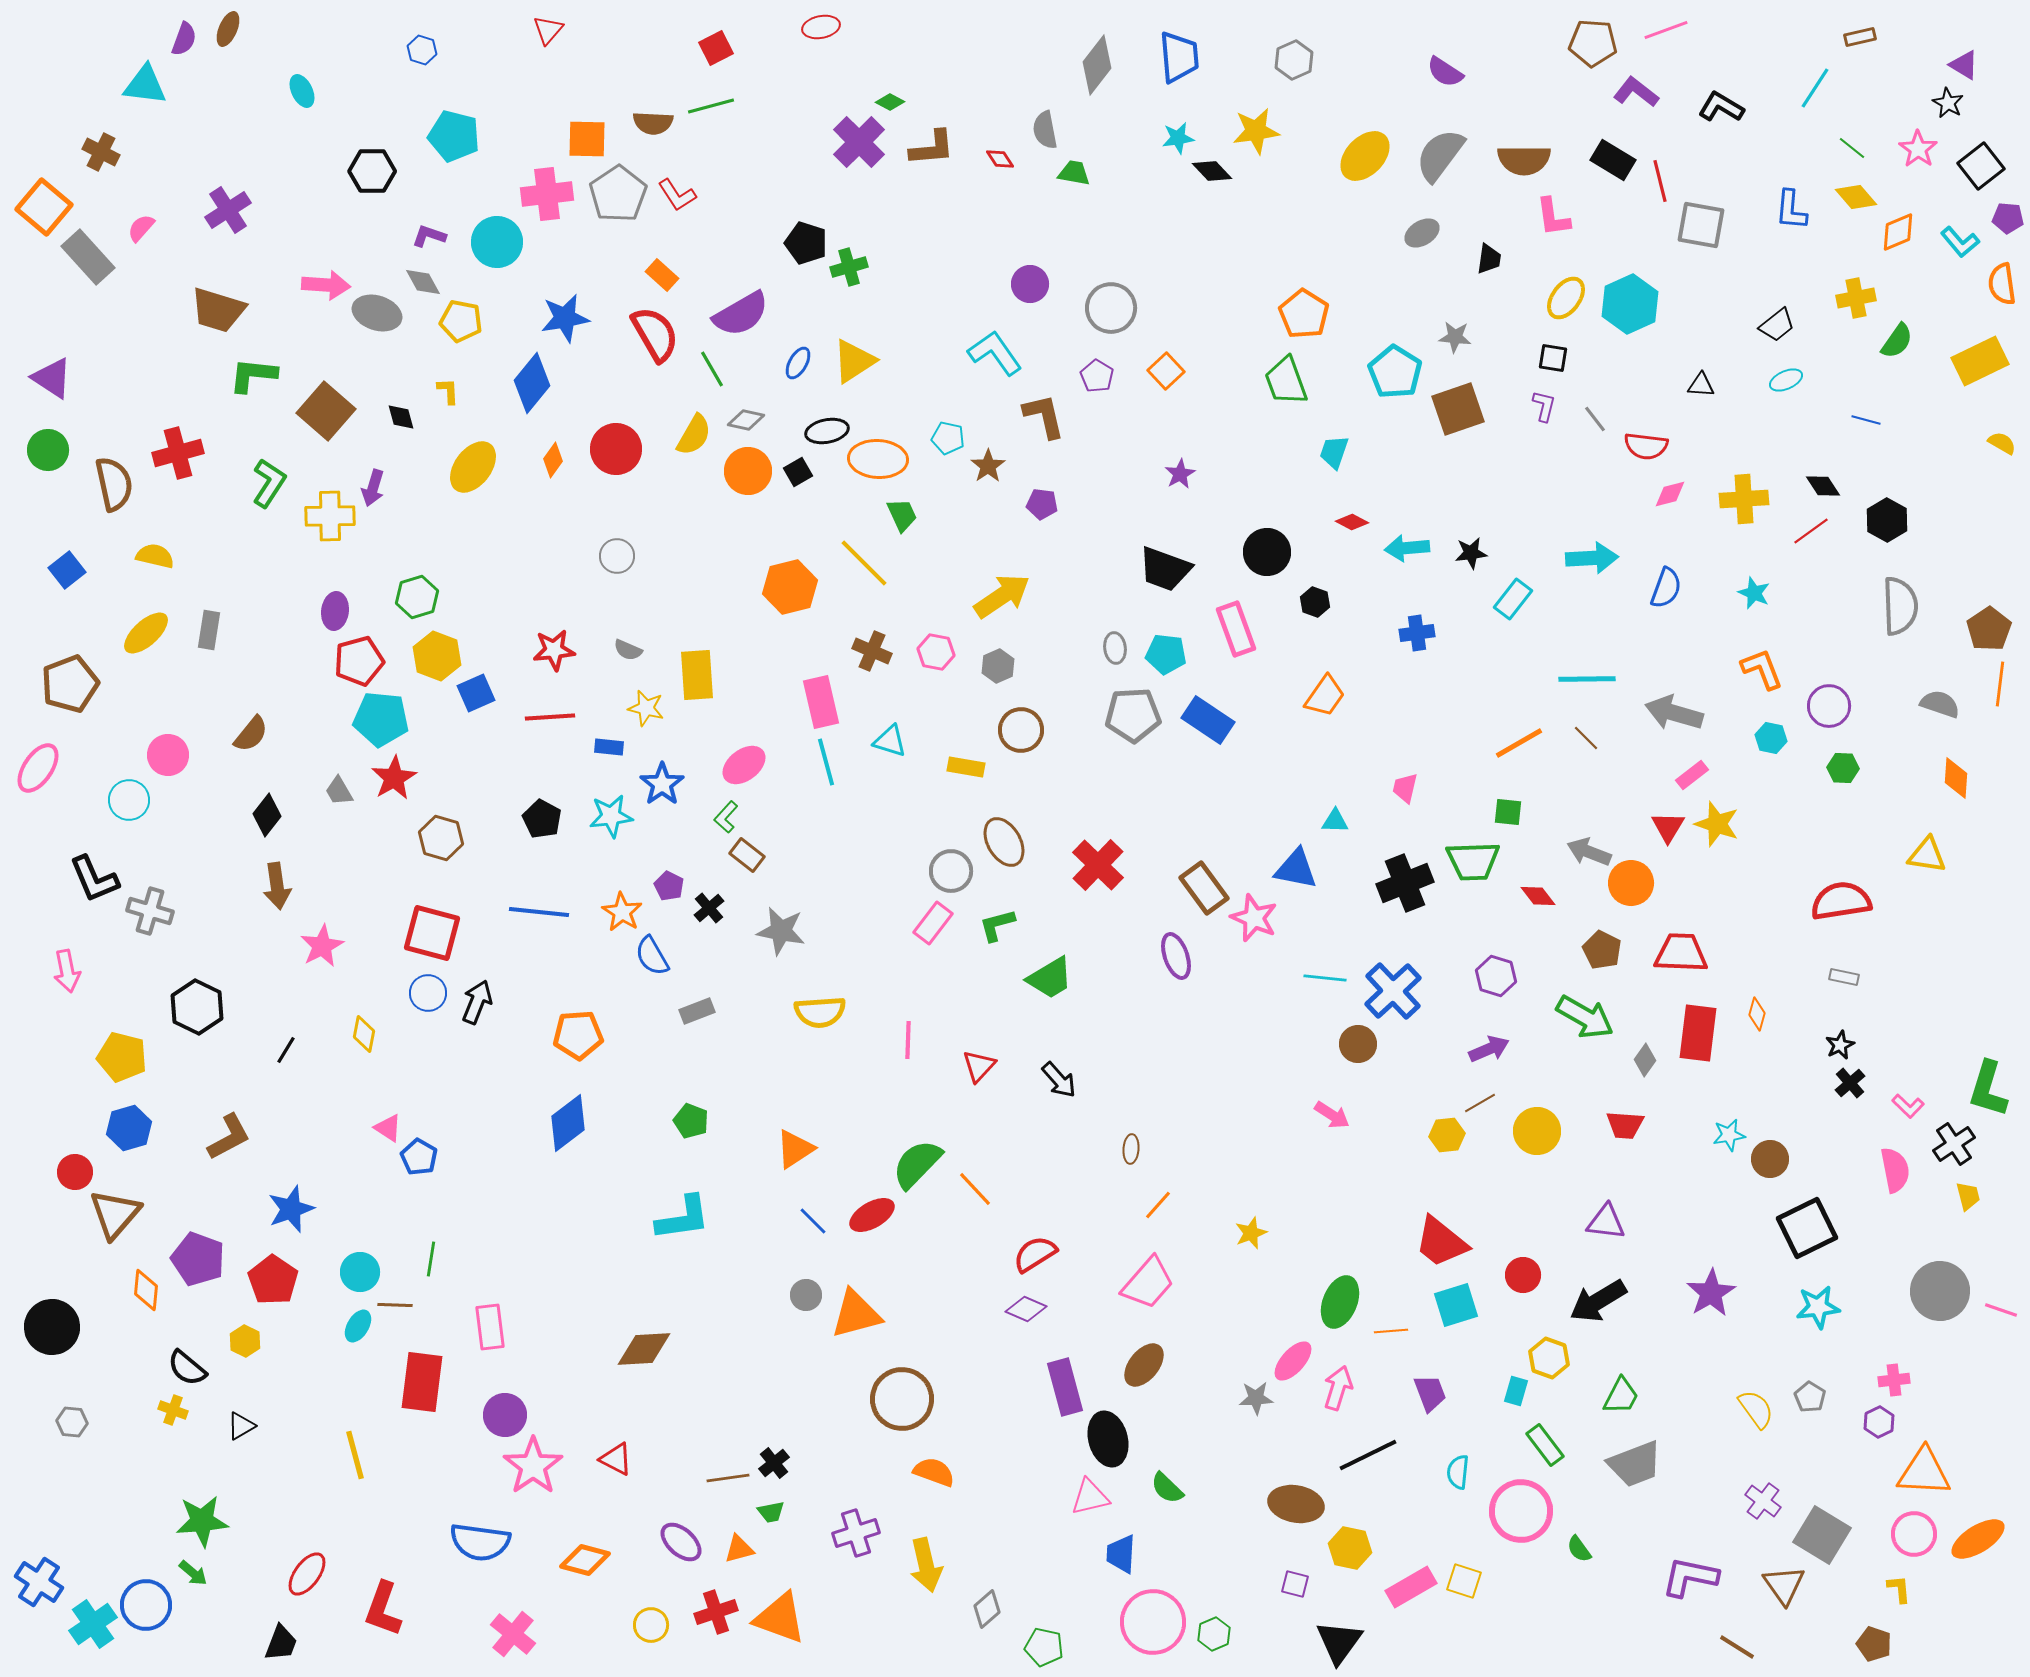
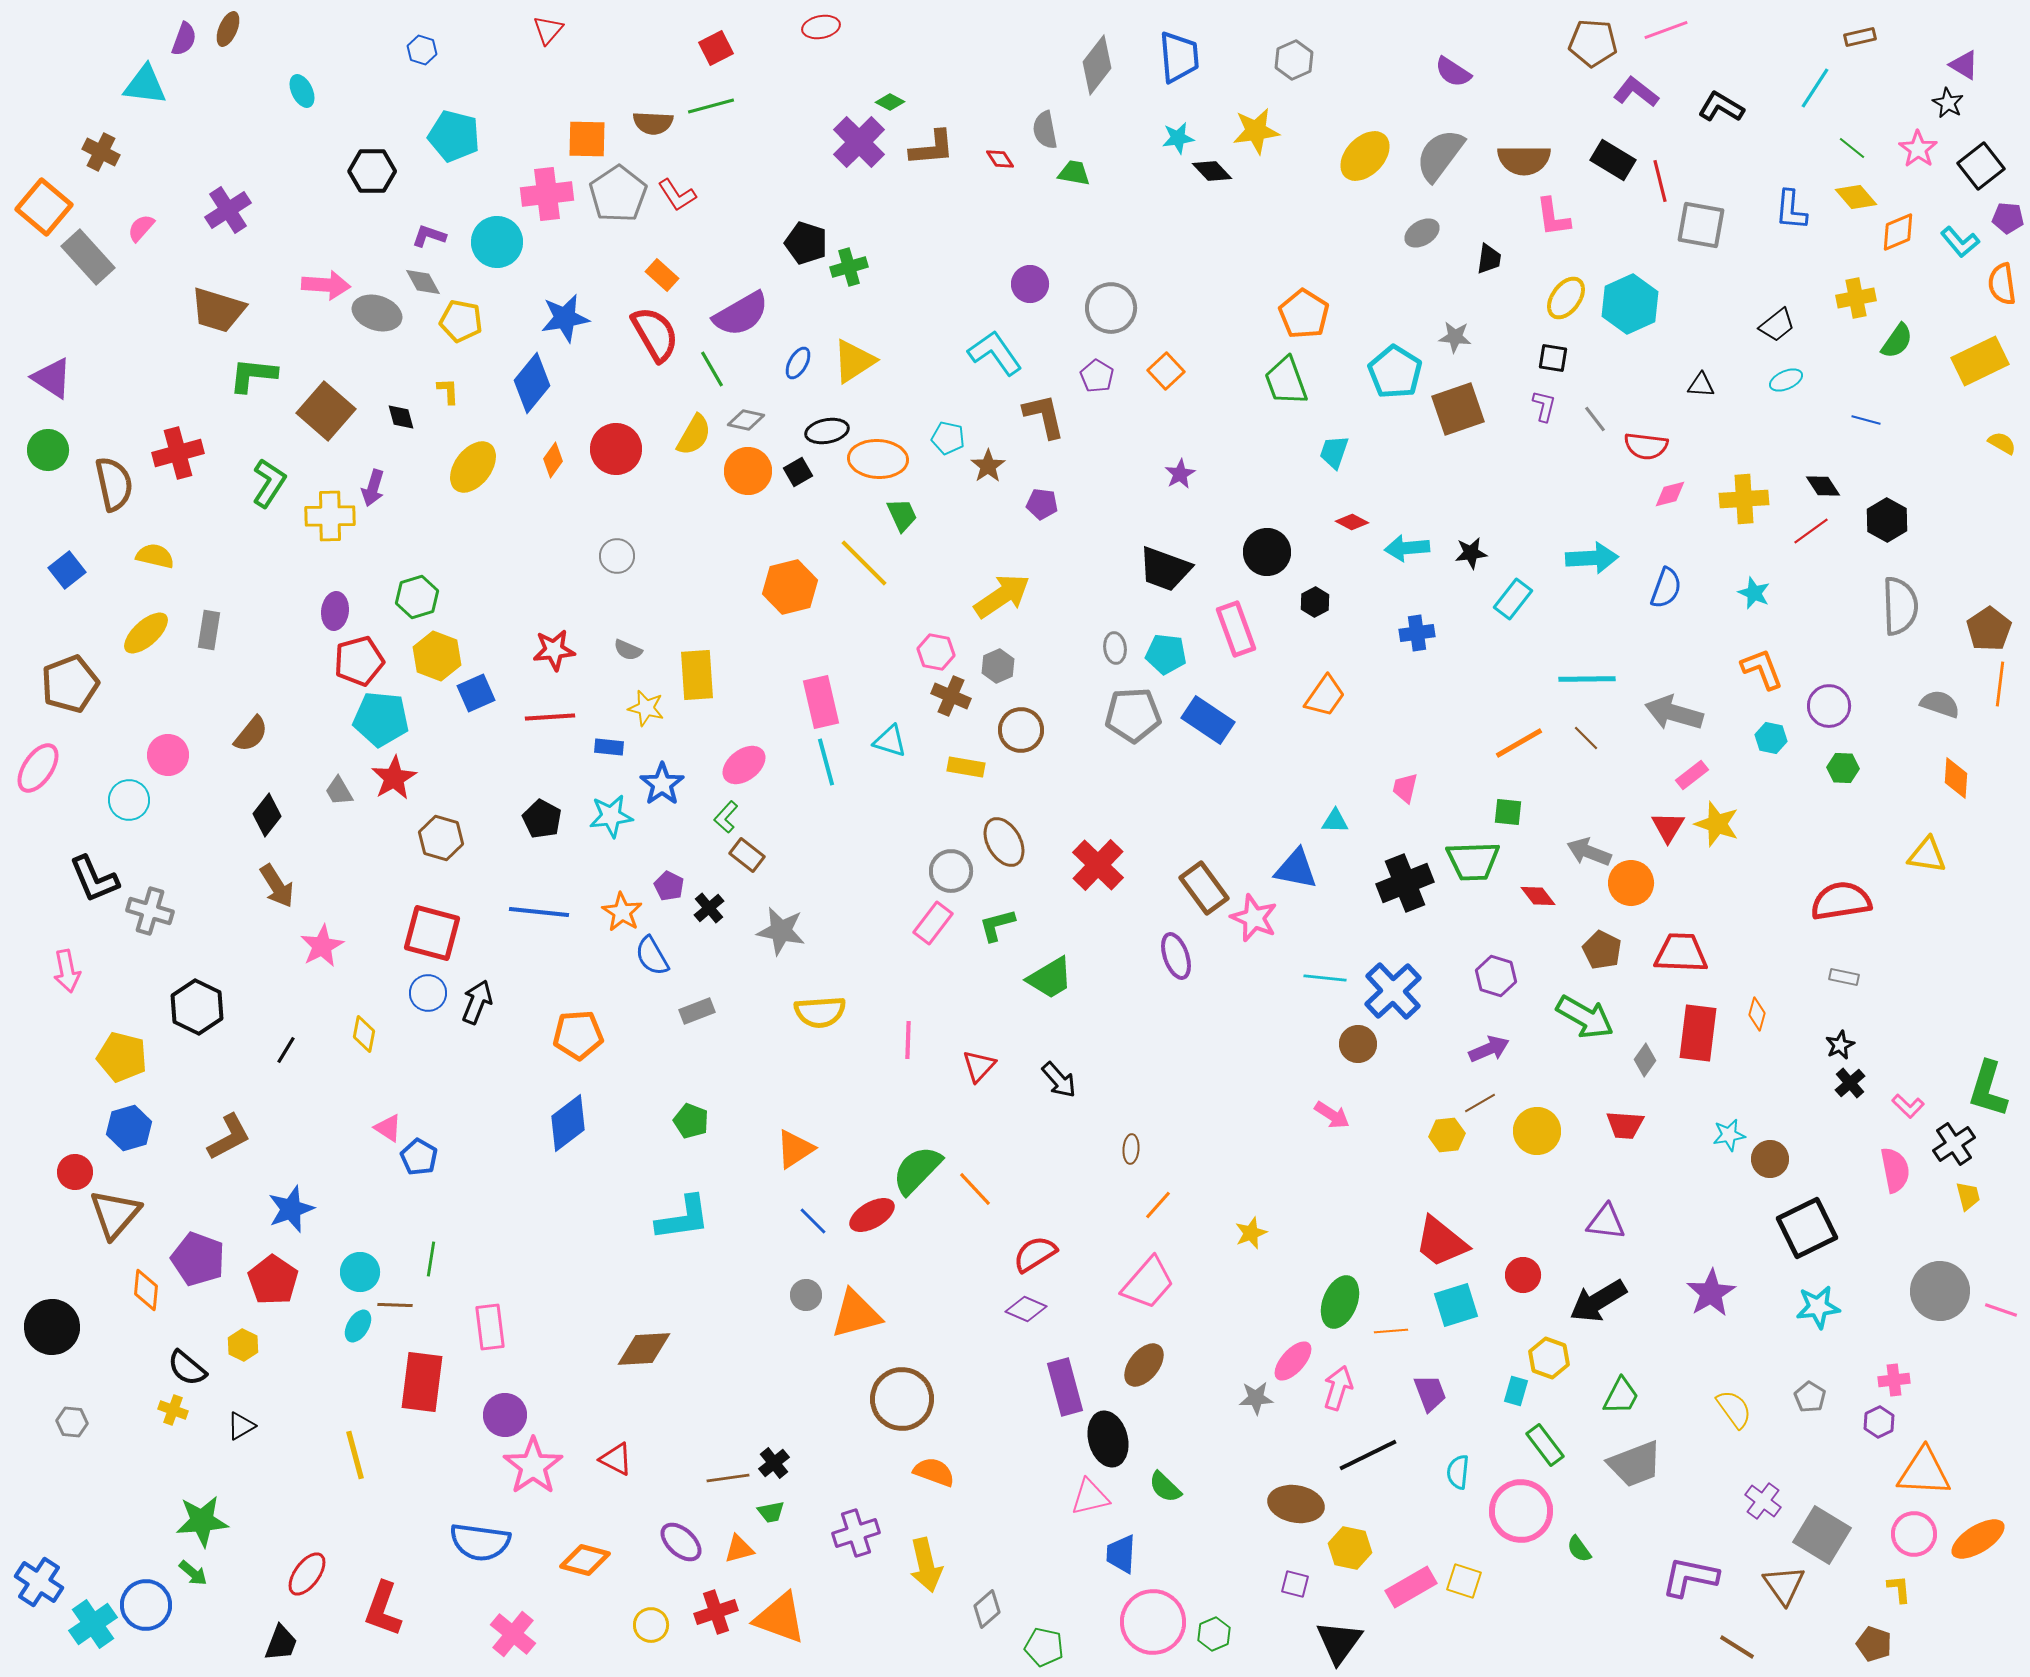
purple semicircle at (1445, 72): moved 8 px right
black hexagon at (1315, 602): rotated 12 degrees clockwise
brown cross at (872, 651): moved 79 px right, 45 px down
brown arrow at (277, 886): rotated 24 degrees counterclockwise
green semicircle at (917, 1164): moved 6 px down
yellow hexagon at (245, 1341): moved 2 px left, 4 px down
yellow semicircle at (1756, 1409): moved 22 px left
green semicircle at (1167, 1488): moved 2 px left, 1 px up
